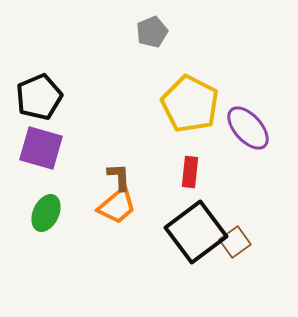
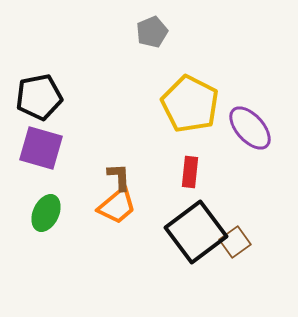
black pentagon: rotated 12 degrees clockwise
purple ellipse: moved 2 px right
